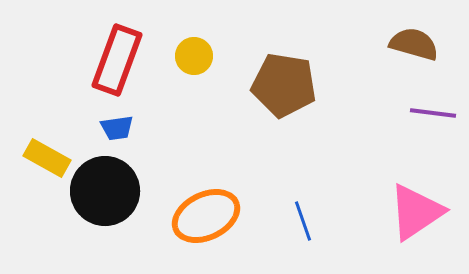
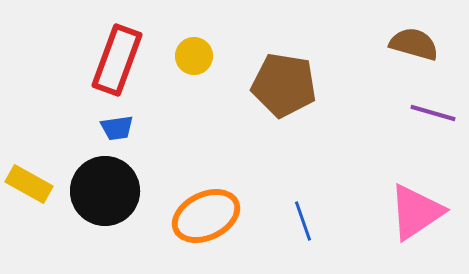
purple line: rotated 9 degrees clockwise
yellow rectangle: moved 18 px left, 26 px down
